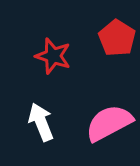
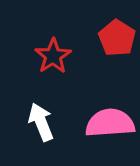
red star: rotated 21 degrees clockwise
pink semicircle: moved 1 px right; rotated 24 degrees clockwise
